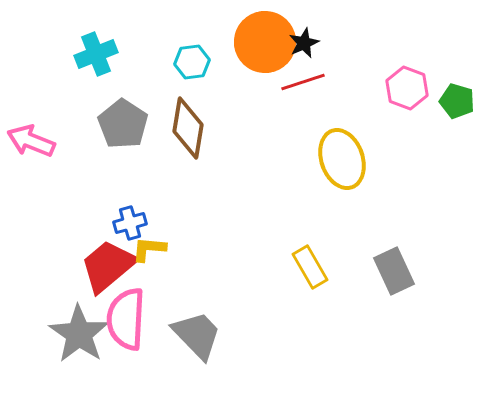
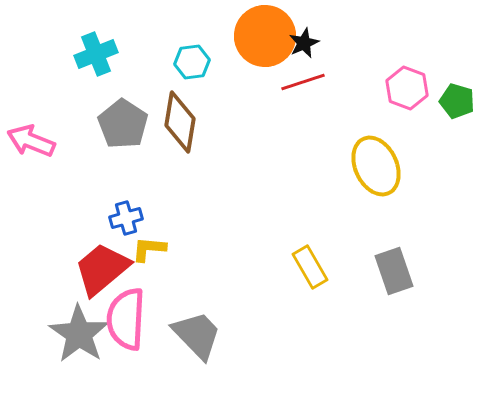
orange circle: moved 6 px up
brown diamond: moved 8 px left, 6 px up
yellow ellipse: moved 34 px right, 7 px down; rotated 6 degrees counterclockwise
blue cross: moved 4 px left, 5 px up
red trapezoid: moved 6 px left, 3 px down
gray rectangle: rotated 6 degrees clockwise
